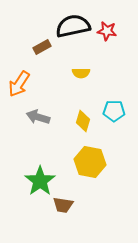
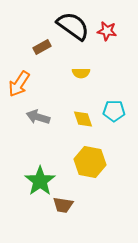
black semicircle: rotated 48 degrees clockwise
yellow diamond: moved 2 px up; rotated 35 degrees counterclockwise
